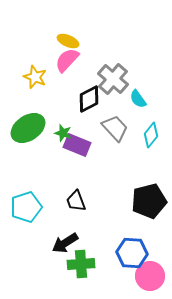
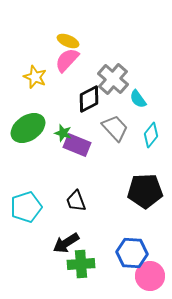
black pentagon: moved 4 px left, 10 px up; rotated 12 degrees clockwise
black arrow: moved 1 px right
